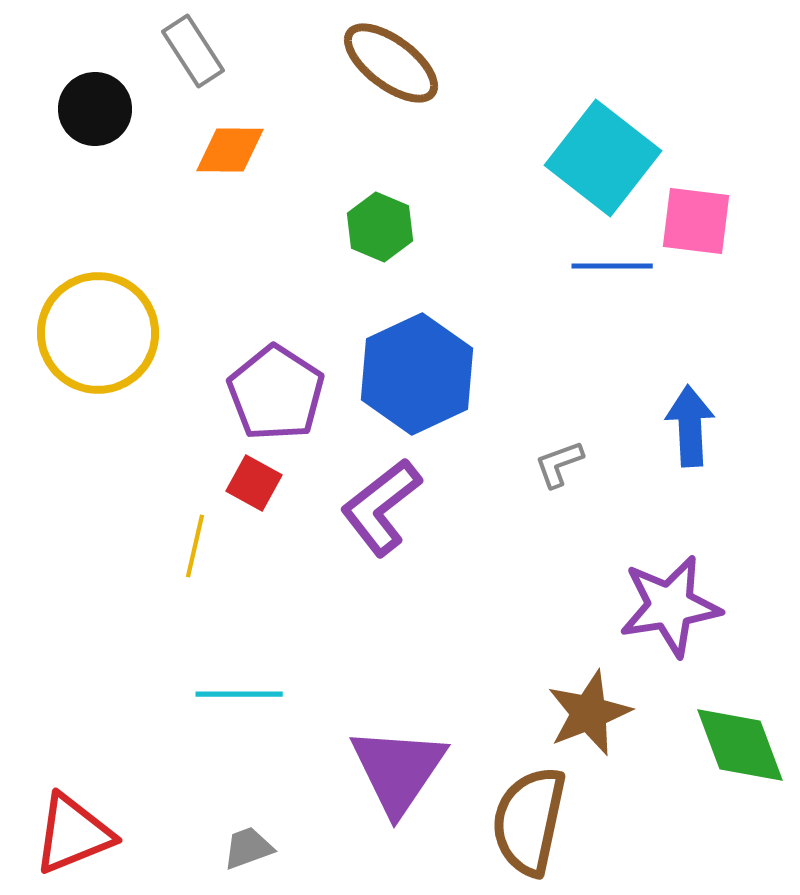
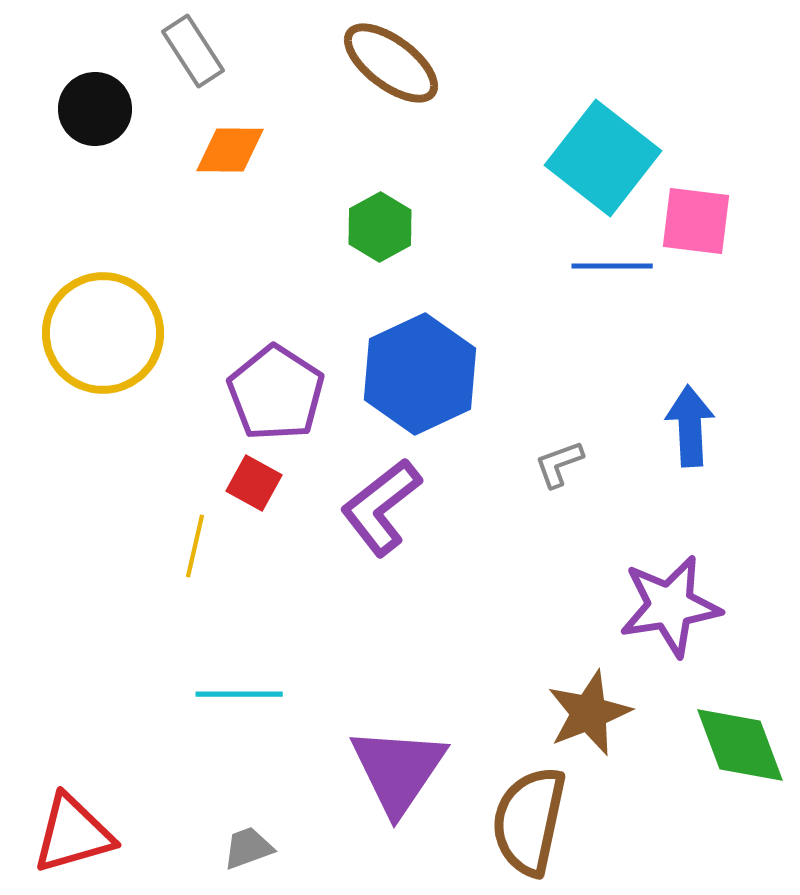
green hexagon: rotated 8 degrees clockwise
yellow circle: moved 5 px right
blue hexagon: moved 3 px right
red triangle: rotated 6 degrees clockwise
